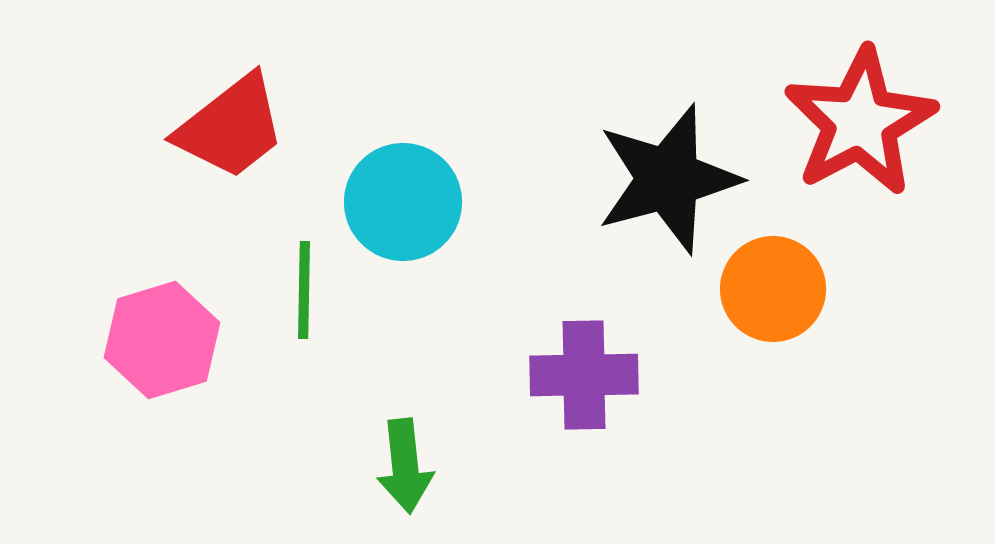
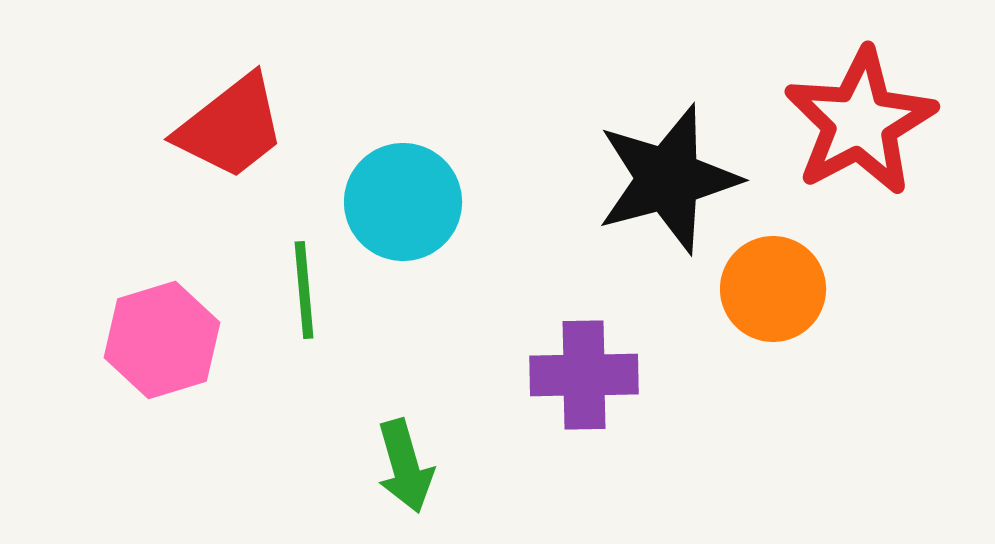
green line: rotated 6 degrees counterclockwise
green arrow: rotated 10 degrees counterclockwise
